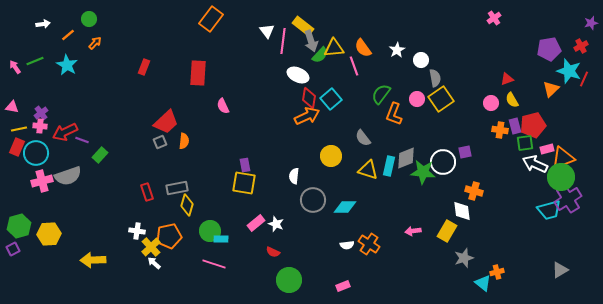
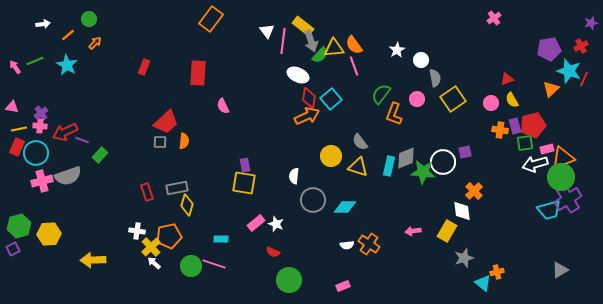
orange semicircle at (363, 48): moved 9 px left, 3 px up
yellow square at (441, 99): moved 12 px right
gray semicircle at (363, 138): moved 3 px left, 4 px down
gray square at (160, 142): rotated 24 degrees clockwise
white arrow at (535, 164): rotated 40 degrees counterclockwise
yellow triangle at (368, 170): moved 10 px left, 3 px up
orange cross at (474, 191): rotated 30 degrees clockwise
green circle at (210, 231): moved 19 px left, 35 px down
